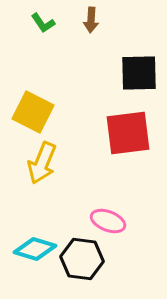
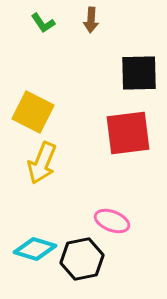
pink ellipse: moved 4 px right
black hexagon: rotated 18 degrees counterclockwise
